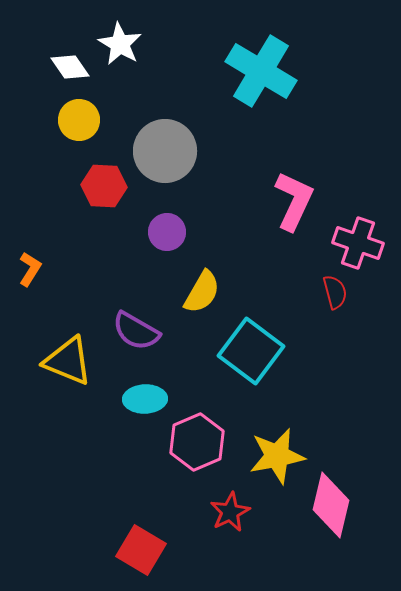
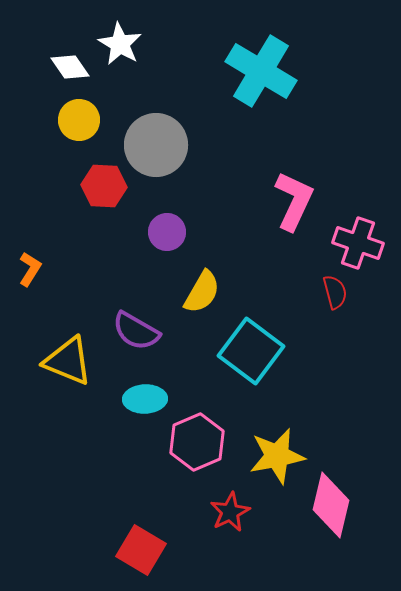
gray circle: moved 9 px left, 6 px up
